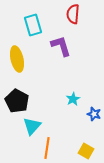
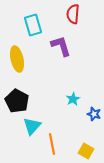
orange line: moved 5 px right, 4 px up; rotated 20 degrees counterclockwise
